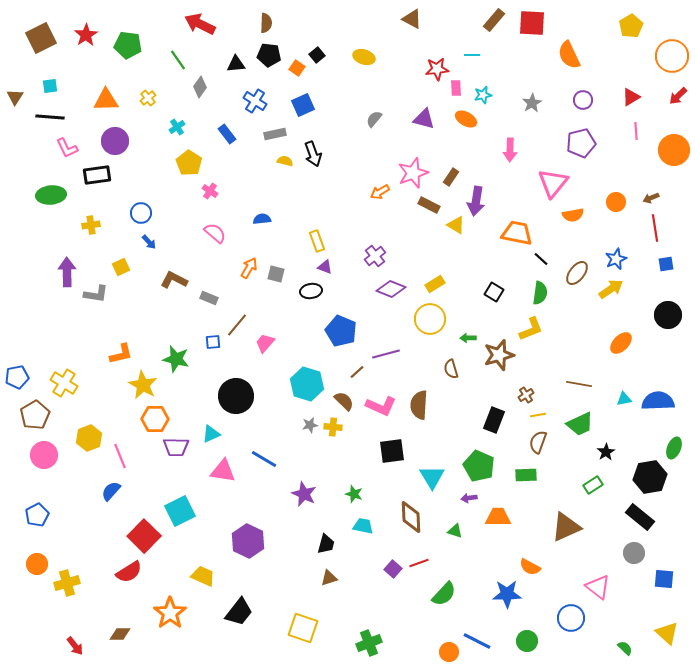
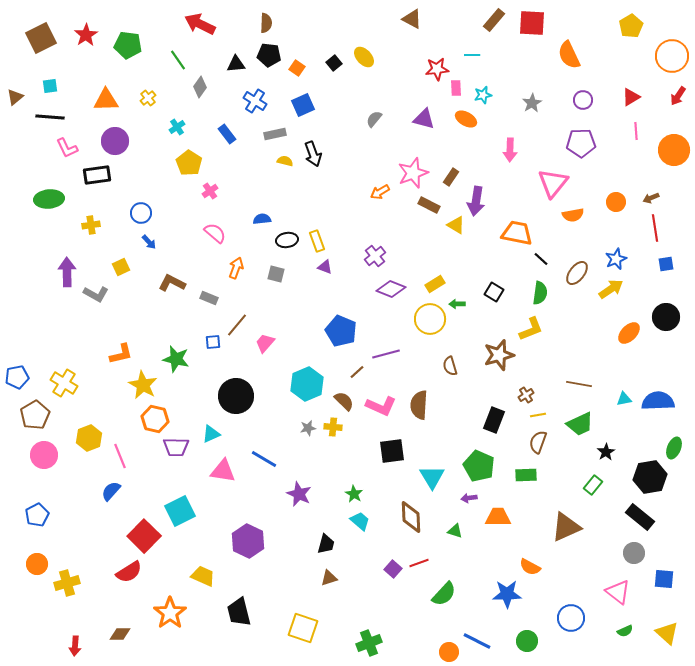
black square at (317, 55): moved 17 px right, 8 px down
yellow ellipse at (364, 57): rotated 30 degrees clockwise
red arrow at (678, 96): rotated 12 degrees counterclockwise
brown triangle at (15, 97): rotated 18 degrees clockwise
purple pentagon at (581, 143): rotated 12 degrees clockwise
pink cross at (210, 191): rotated 21 degrees clockwise
green ellipse at (51, 195): moved 2 px left, 4 px down
orange arrow at (249, 268): moved 13 px left; rotated 10 degrees counterclockwise
brown L-shape at (174, 280): moved 2 px left, 3 px down
black ellipse at (311, 291): moved 24 px left, 51 px up
gray L-shape at (96, 294): rotated 20 degrees clockwise
black circle at (668, 315): moved 2 px left, 2 px down
green arrow at (468, 338): moved 11 px left, 34 px up
orange ellipse at (621, 343): moved 8 px right, 10 px up
brown semicircle at (451, 369): moved 1 px left, 3 px up
cyan hexagon at (307, 384): rotated 20 degrees clockwise
orange hexagon at (155, 419): rotated 12 degrees clockwise
gray star at (310, 425): moved 2 px left, 3 px down
green rectangle at (593, 485): rotated 18 degrees counterclockwise
purple star at (304, 494): moved 5 px left
green star at (354, 494): rotated 12 degrees clockwise
cyan trapezoid at (363, 526): moved 3 px left, 5 px up; rotated 30 degrees clockwise
pink triangle at (598, 587): moved 20 px right, 5 px down
black trapezoid at (239, 612): rotated 128 degrees clockwise
red arrow at (75, 646): rotated 42 degrees clockwise
green semicircle at (625, 648): moved 17 px up; rotated 112 degrees clockwise
